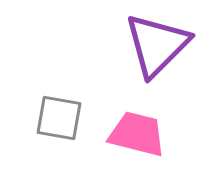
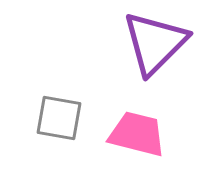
purple triangle: moved 2 px left, 2 px up
